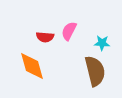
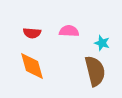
pink semicircle: rotated 66 degrees clockwise
red semicircle: moved 13 px left, 4 px up
cyan star: rotated 14 degrees clockwise
